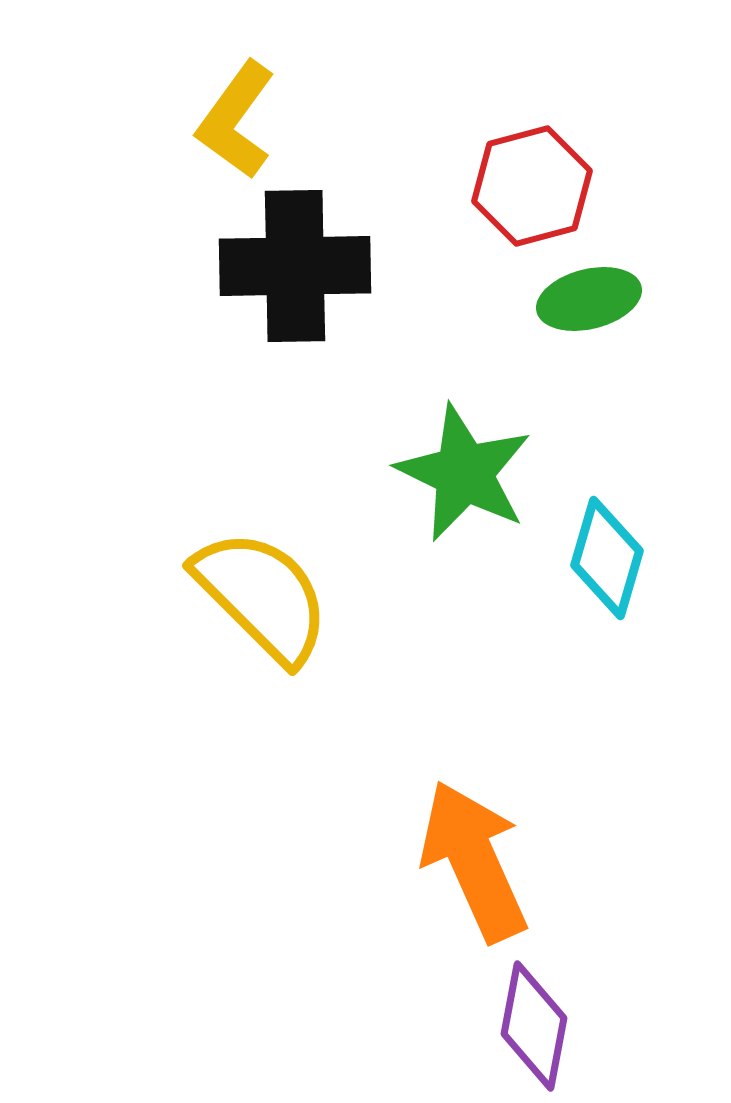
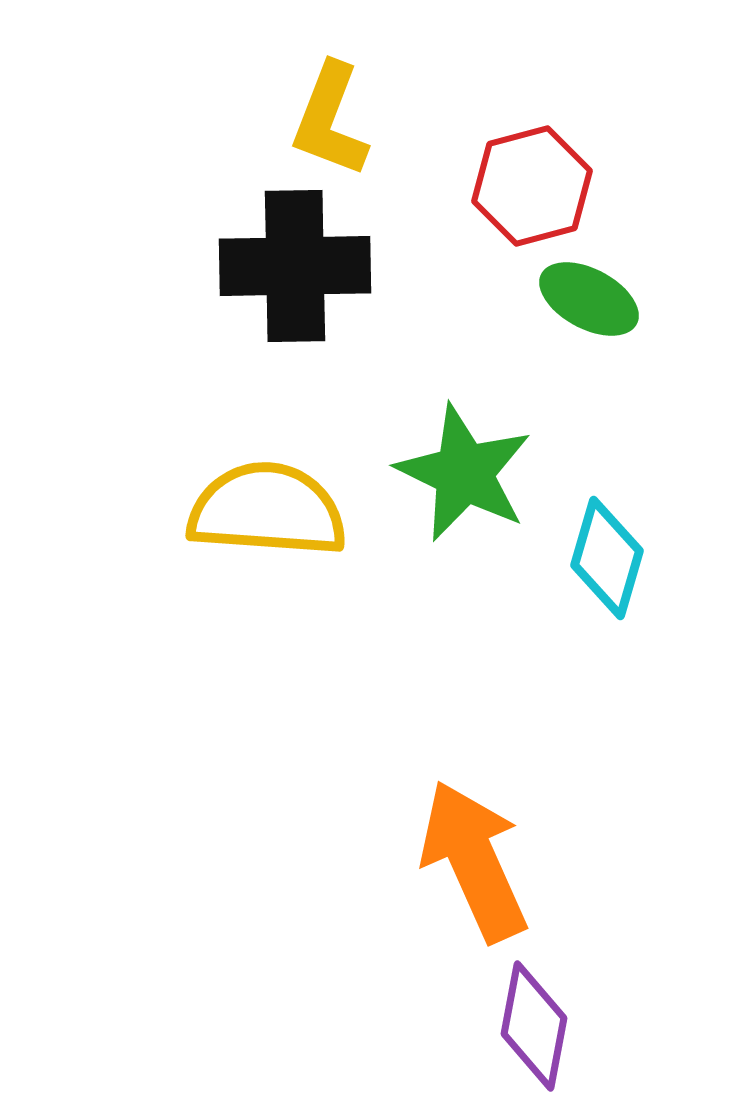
yellow L-shape: moved 94 px right; rotated 15 degrees counterclockwise
green ellipse: rotated 42 degrees clockwise
yellow semicircle: moved 5 px right, 86 px up; rotated 41 degrees counterclockwise
